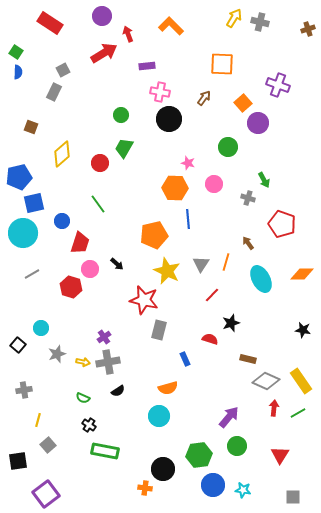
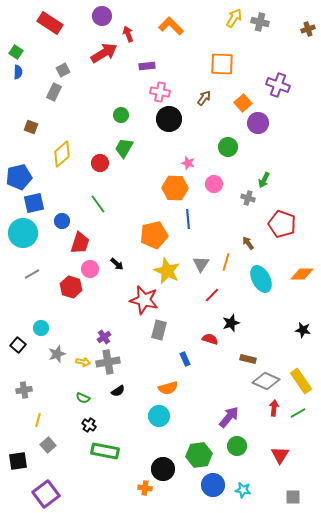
green arrow at (264, 180): rotated 56 degrees clockwise
